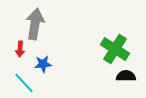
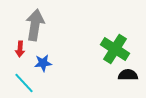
gray arrow: moved 1 px down
blue star: moved 1 px up
black semicircle: moved 2 px right, 1 px up
